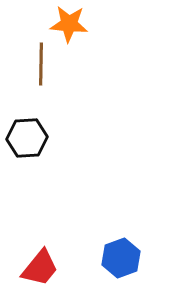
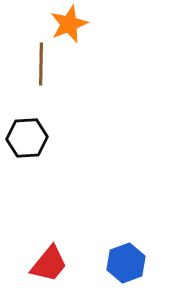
orange star: rotated 27 degrees counterclockwise
blue hexagon: moved 5 px right, 5 px down
red trapezoid: moved 9 px right, 4 px up
